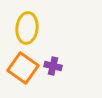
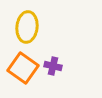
yellow ellipse: moved 1 px up
